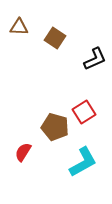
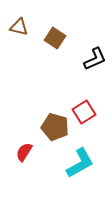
brown triangle: rotated 12 degrees clockwise
red semicircle: moved 1 px right
cyan L-shape: moved 3 px left, 1 px down
